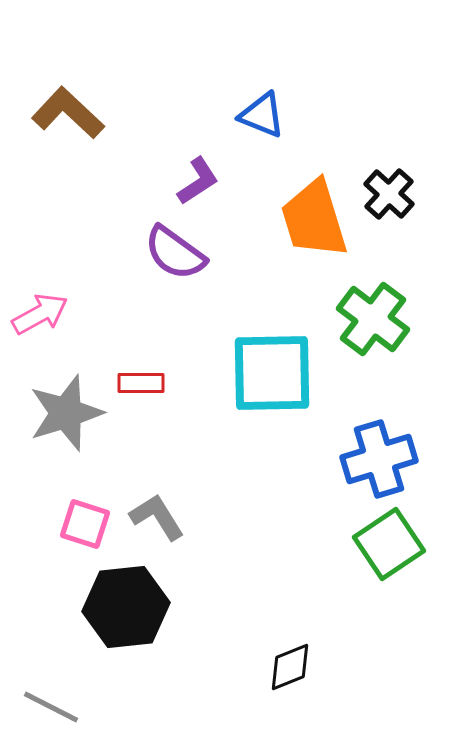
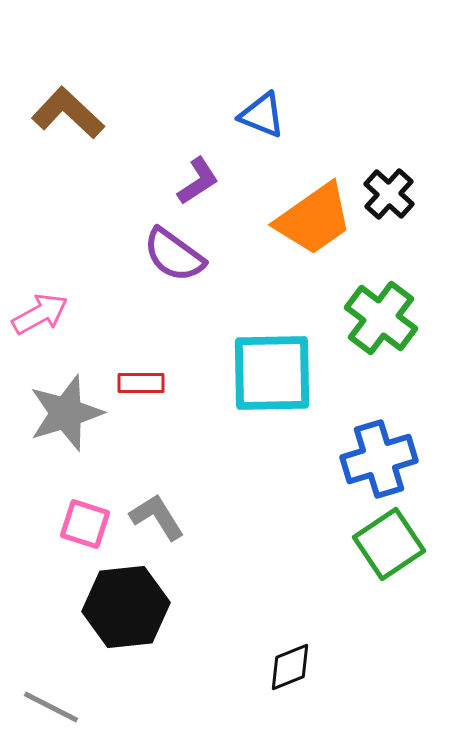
orange trapezoid: rotated 108 degrees counterclockwise
purple semicircle: moved 1 px left, 2 px down
green cross: moved 8 px right, 1 px up
